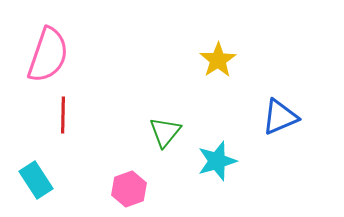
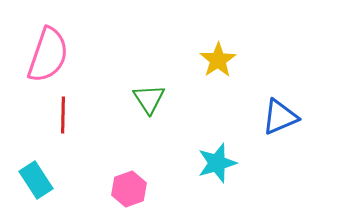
green triangle: moved 16 px left, 33 px up; rotated 12 degrees counterclockwise
cyan star: moved 2 px down
